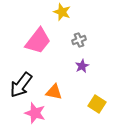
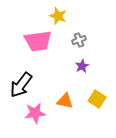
yellow star: moved 4 px left, 4 px down
pink trapezoid: rotated 44 degrees clockwise
orange triangle: moved 11 px right, 9 px down
yellow square: moved 5 px up
pink star: rotated 25 degrees counterclockwise
